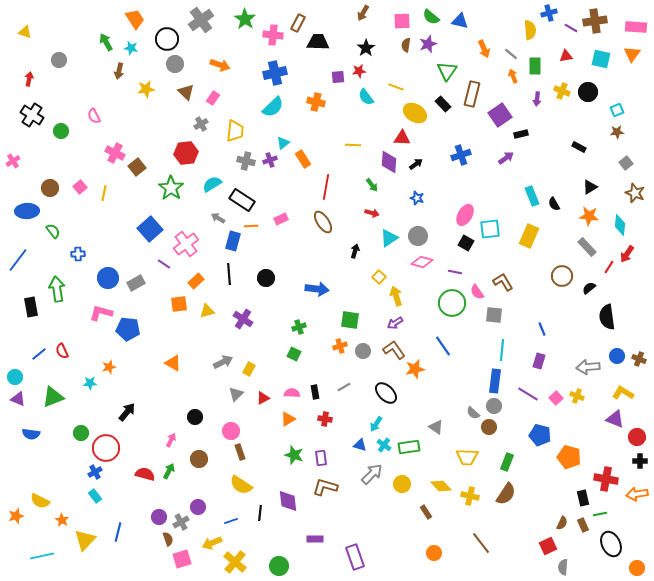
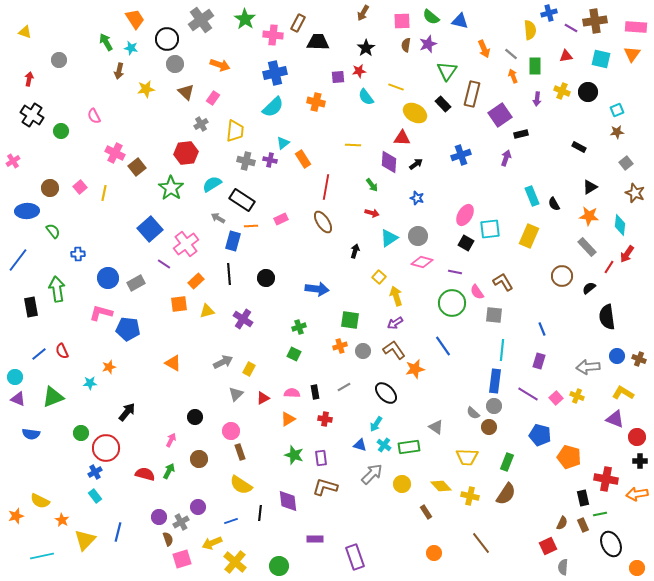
purple arrow at (506, 158): rotated 35 degrees counterclockwise
purple cross at (270, 160): rotated 32 degrees clockwise
